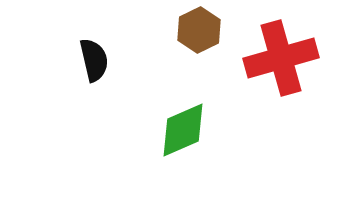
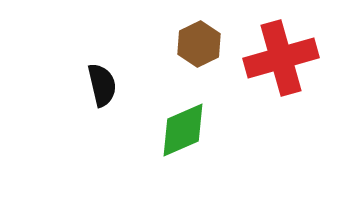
brown hexagon: moved 14 px down
black semicircle: moved 8 px right, 25 px down
